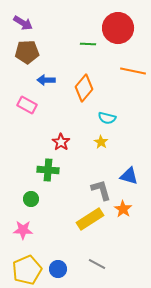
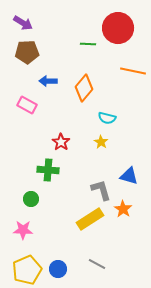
blue arrow: moved 2 px right, 1 px down
